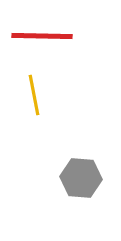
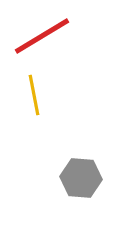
red line: rotated 32 degrees counterclockwise
